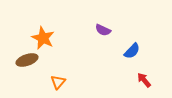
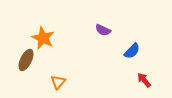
brown ellipse: moved 1 px left; rotated 45 degrees counterclockwise
